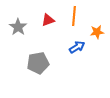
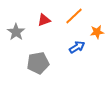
orange line: rotated 42 degrees clockwise
red triangle: moved 4 px left
gray star: moved 2 px left, 5 px down
